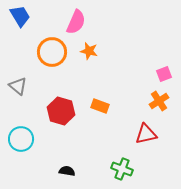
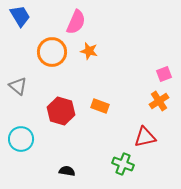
red triangle: moved 1 px left, 3 px down
green cross: moved 1 px right, 5 px up
